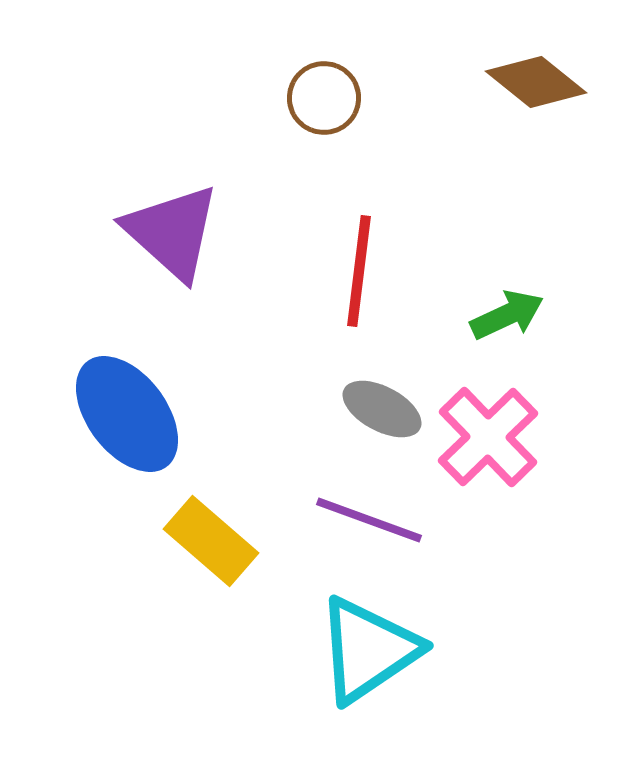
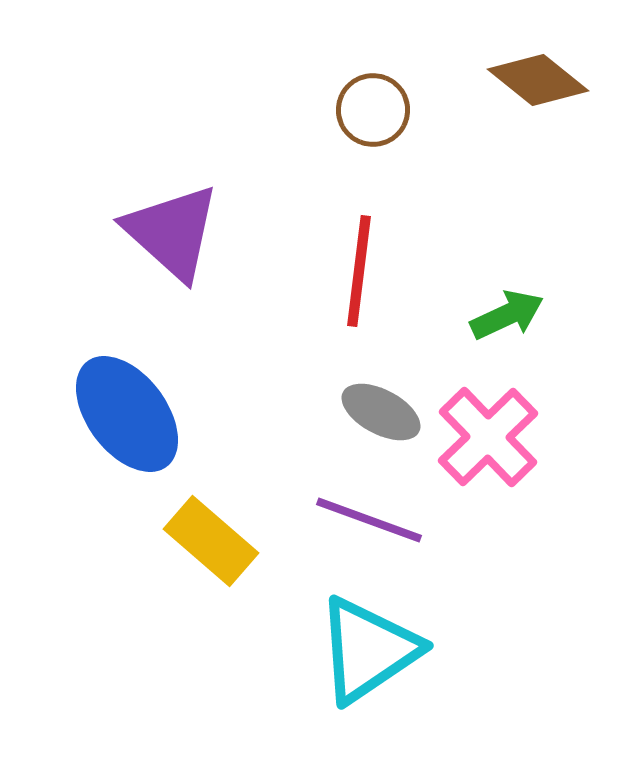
brown diamond: moved 2 px right, 2 px up
brown circle: moved 49 px right, 12 px down
gray ellipse: moved 1 px left, 3 px down
